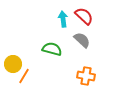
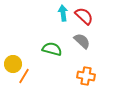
cyan arrow: moved 6 px up
gray semicircle: moved 1 px down
